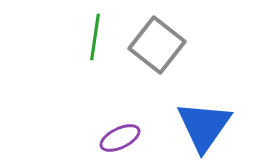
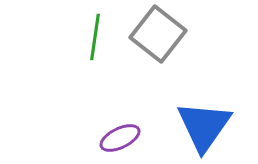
gray square: moved 1 px right, 11 px up
